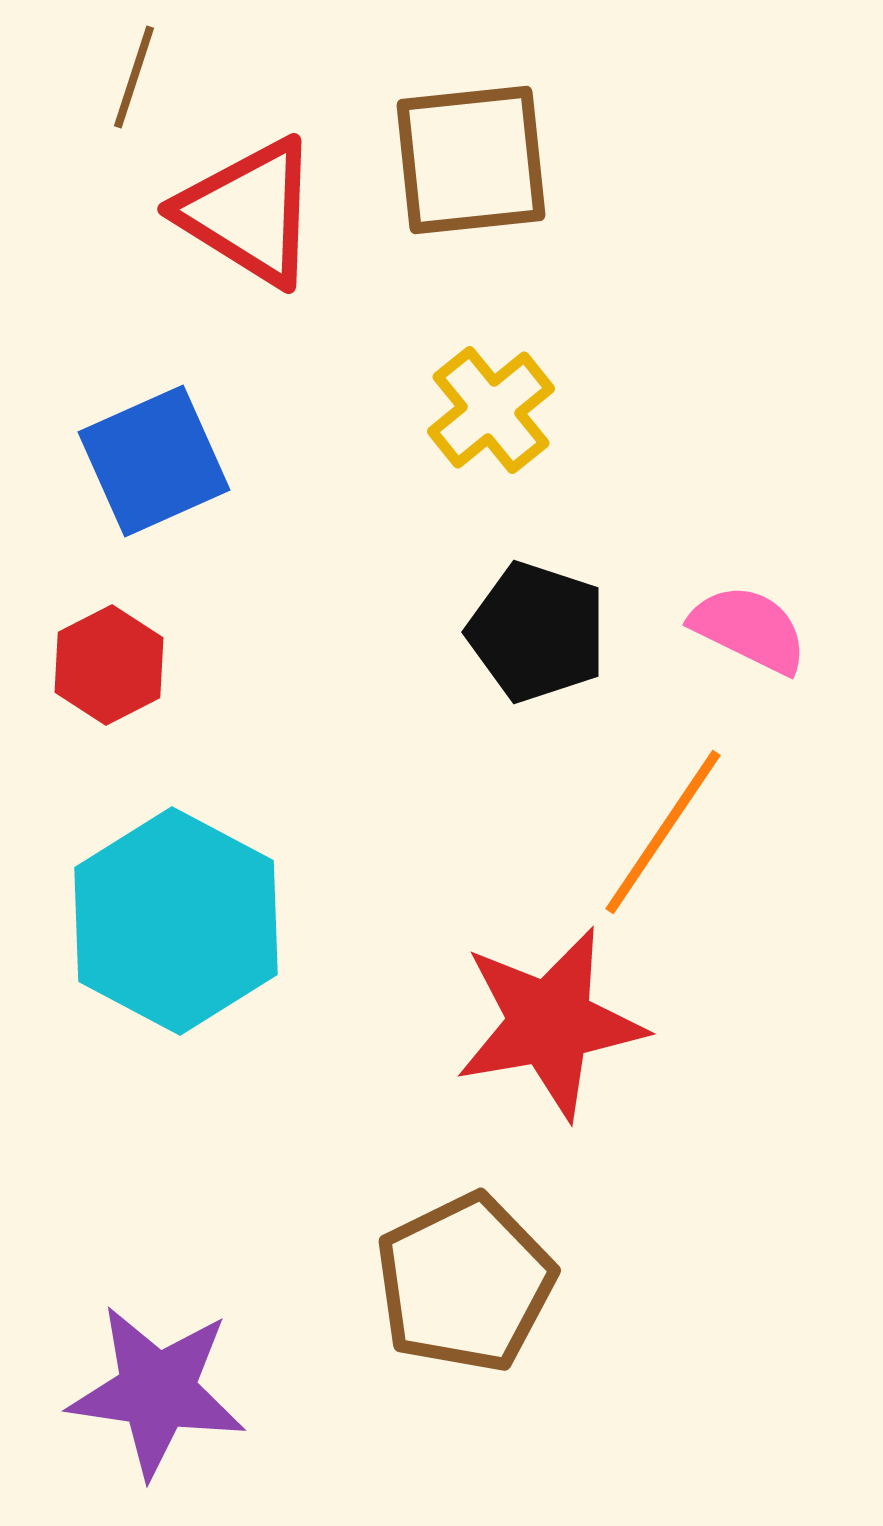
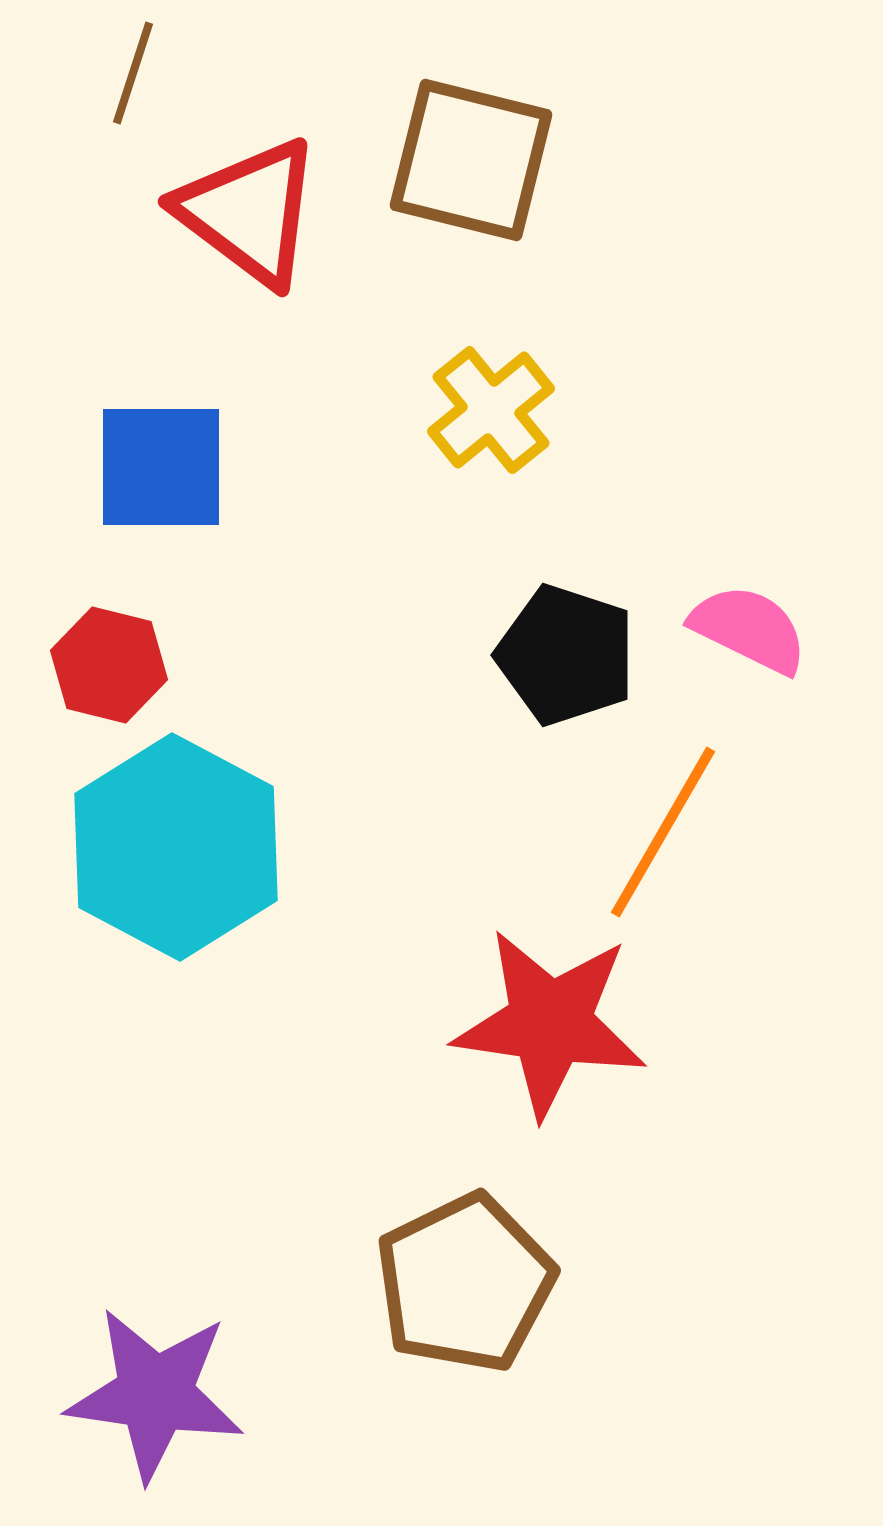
brown line: moved 1 px left, 4 px up
brown square: rotated 20 degrees clockwise
red triangle: rotated 5 degrees clockwise
blue square: moved 7 px right, 6 px down; rotated 24 degrees clockwise
black pentagon: moved 29 px right, 23 px down
red hexagon: rotated 19 degrees counterclockwise
orange line: rotated 4 degrees counterclockwise
cyan hexagon: moved 74 px up
red star: rotated 18 degrees clockwise
purple star: moved 2 px left, 3 px down
